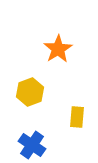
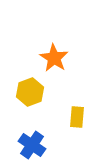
orange star: moved 4 px left, 9 px down; rotated 8 degrees counterclockwise
